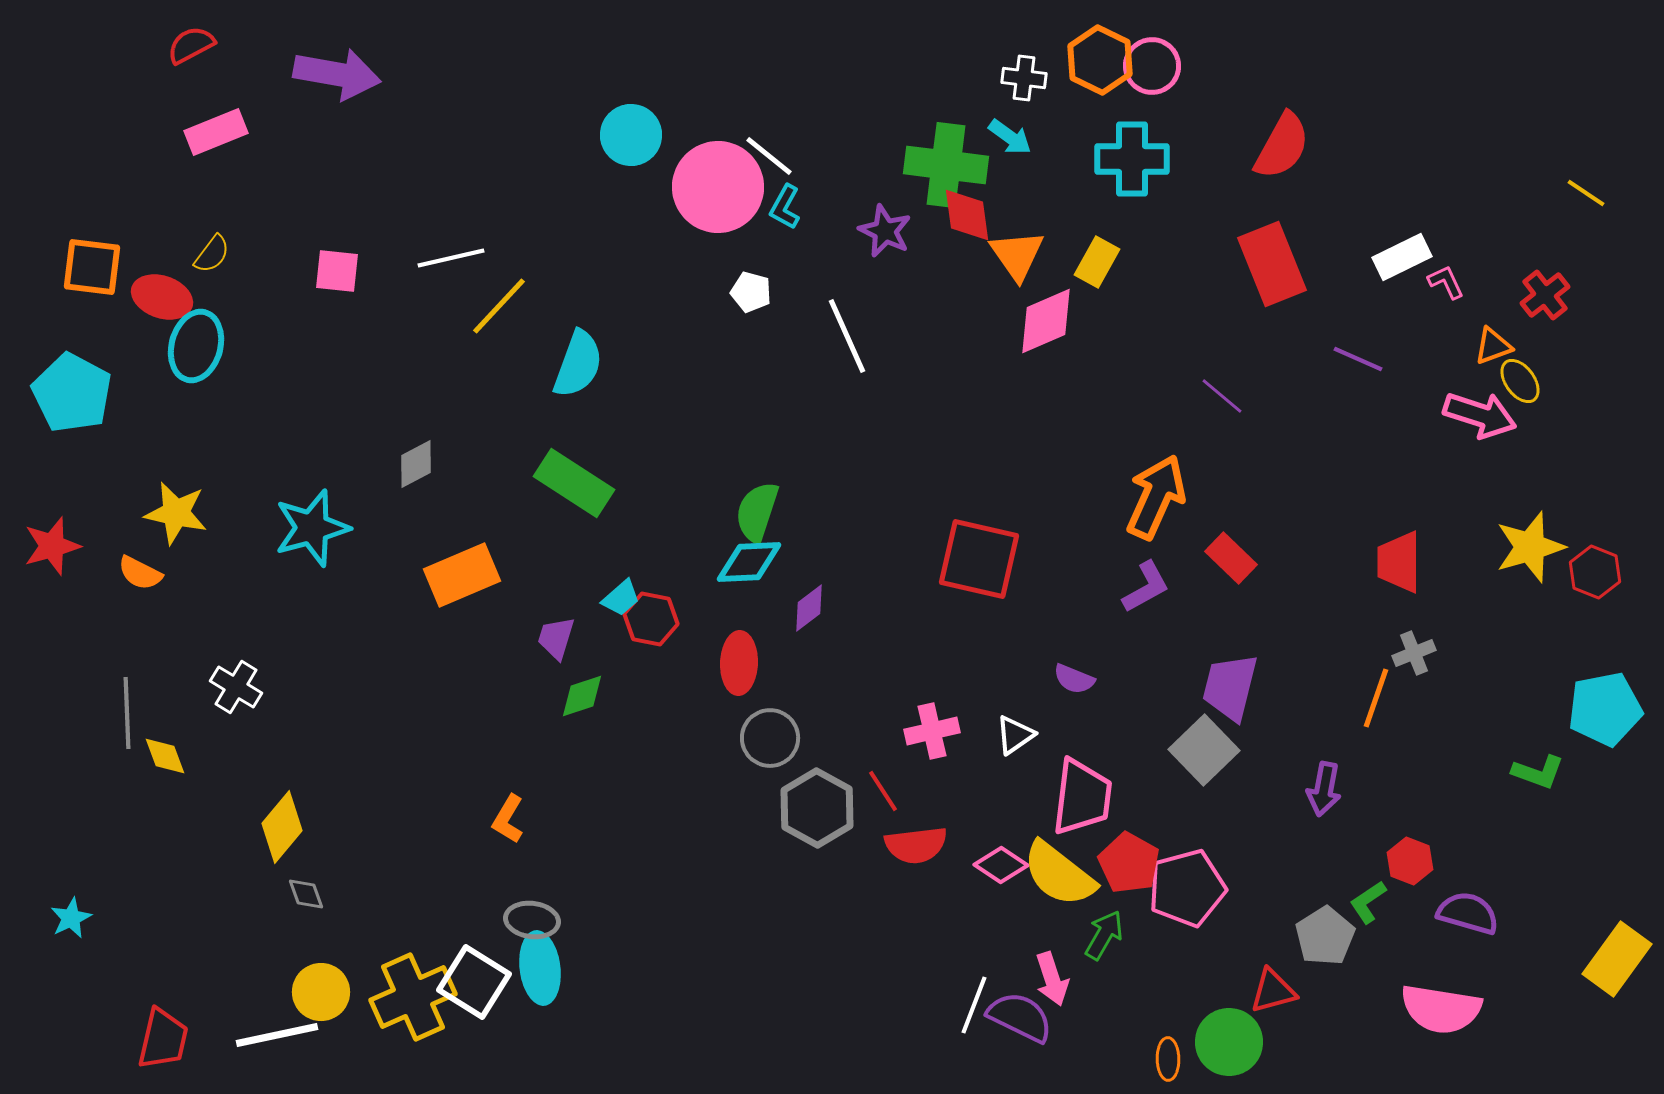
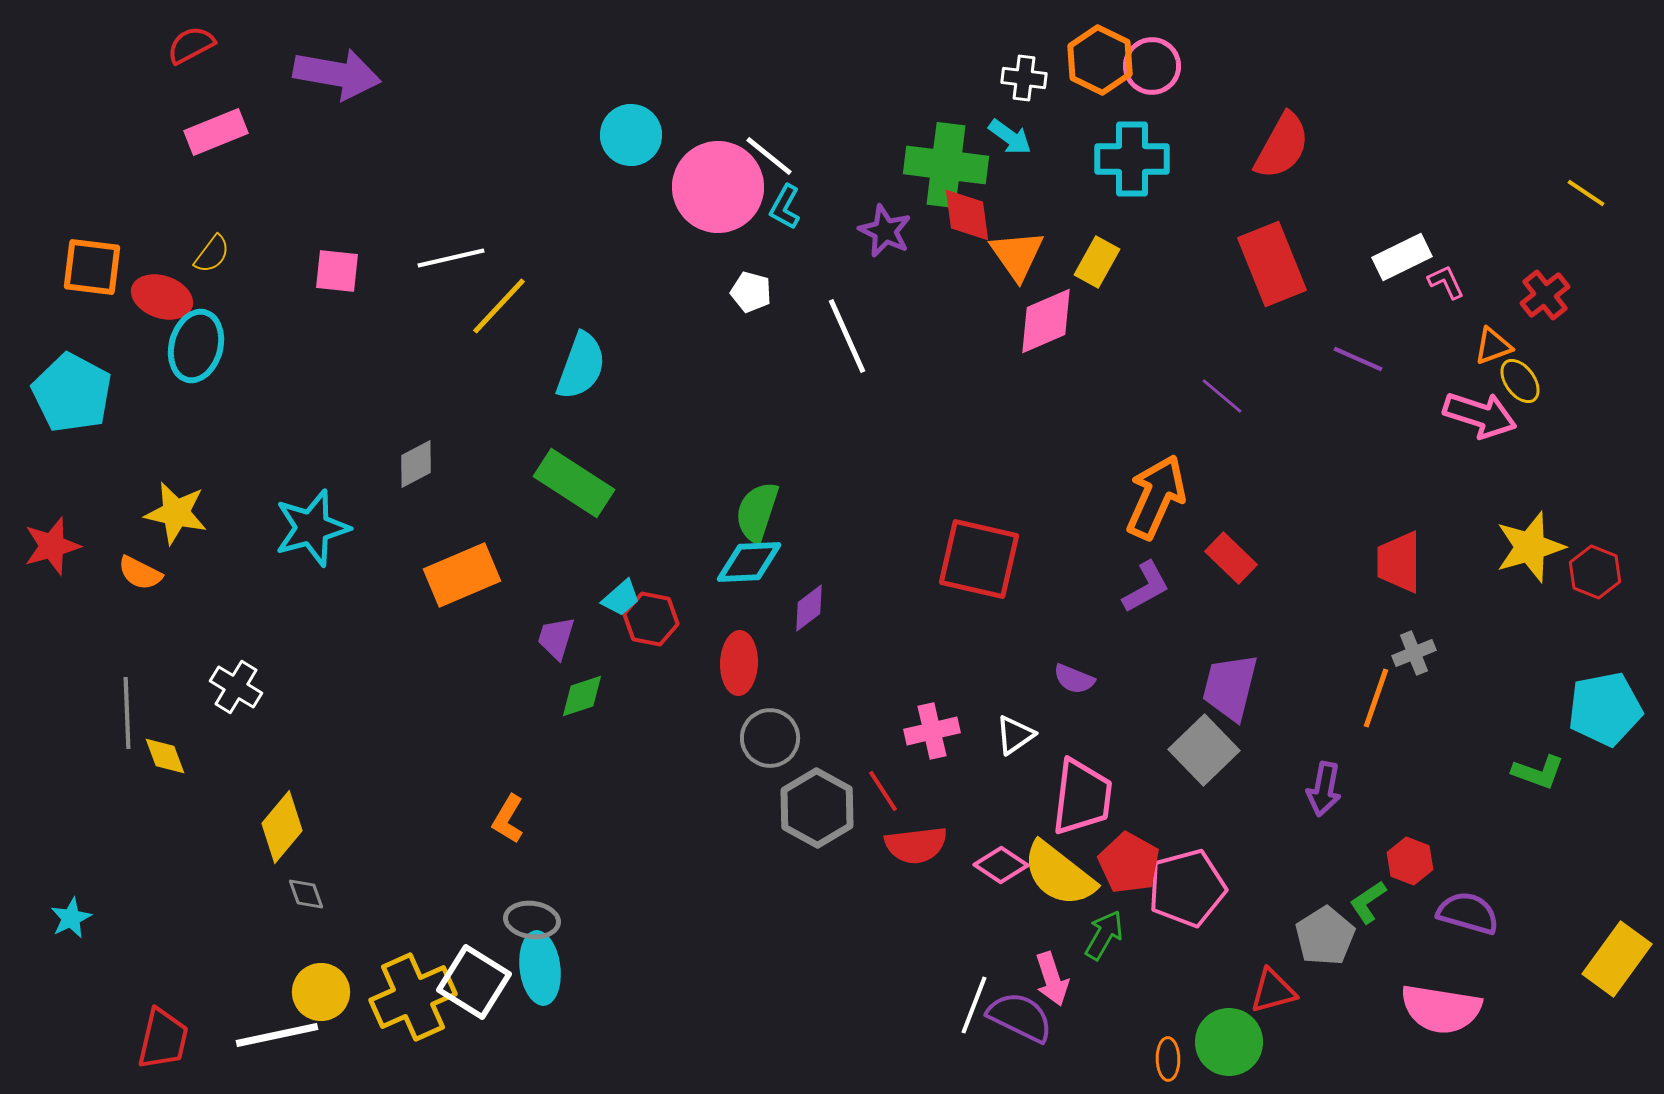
cyan semicircle at (578, 364): moved 3 px right, 2 px down
